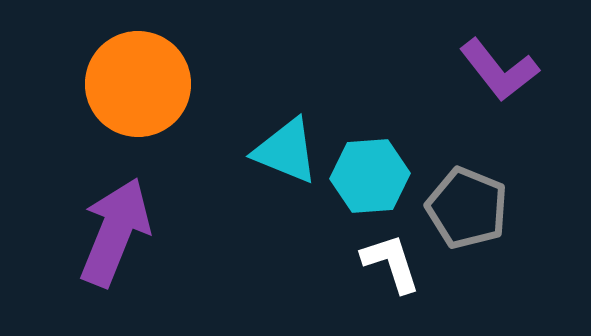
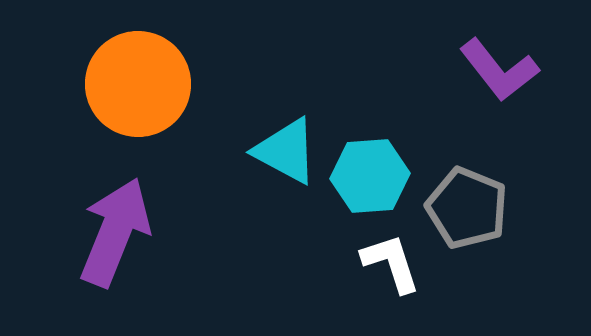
cyan triangle: rotated 6 degrees clockwise
